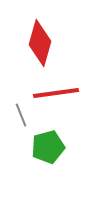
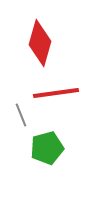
green pentagon: moved 1 px left, 1 px down
